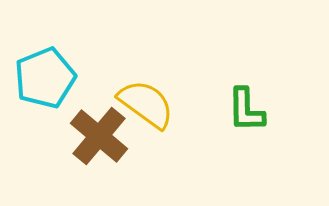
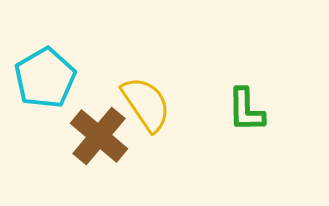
cyan pentagon: rotated 8 degrees counterclockwise
yellow semicircle: rotated 20 degrees clockwise
